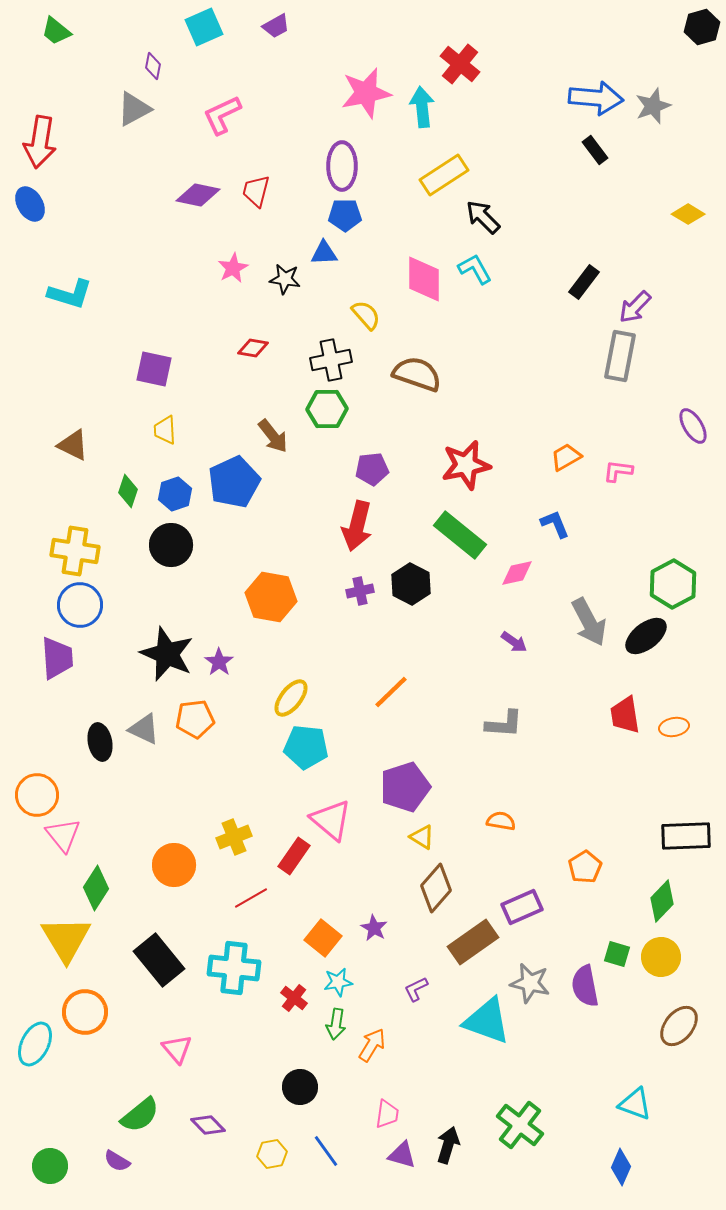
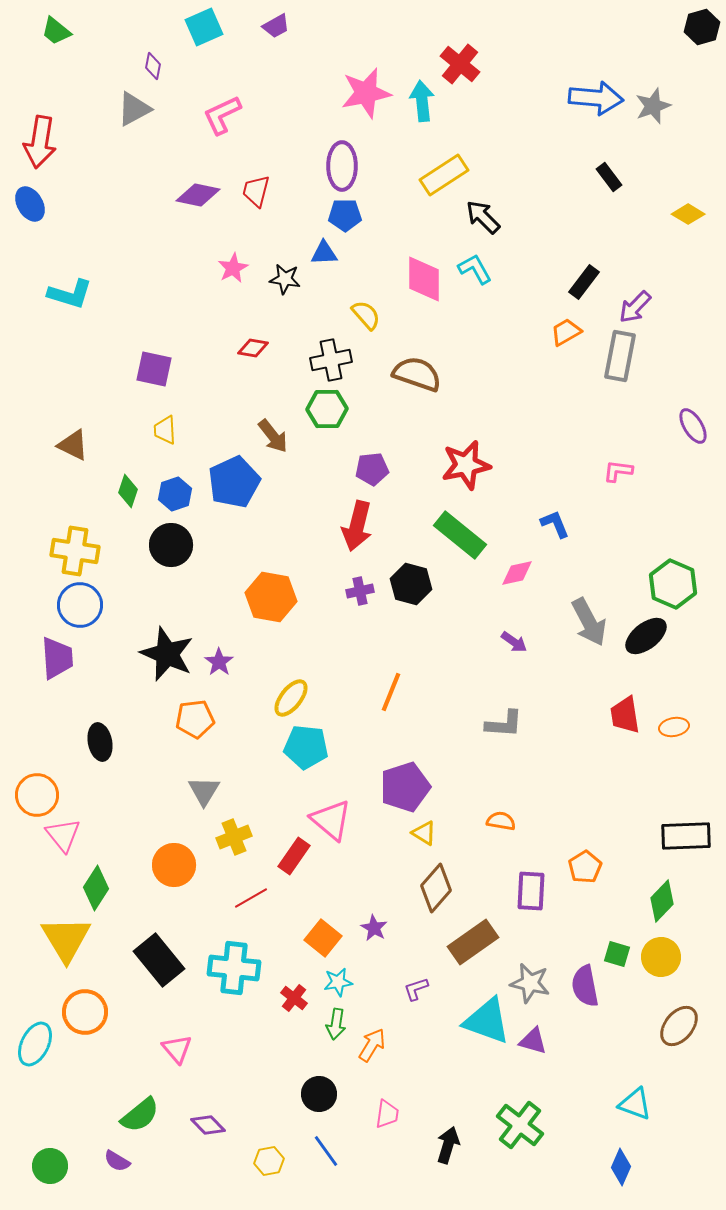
cyan arrow at (422, 107): moved 6 px up
black rectangle at (595, 150): moved 14 px right, 27 px down
orange trapezoid at (566, 457): moved 125 px up
black hexagon at (411, 584): rotated 12 degrees counterclockwise
green hexagon at (673, 584): rotated 9 degrees counterclockwise
orange line at (391, 692): rotated 24 degrees counterclockwise
gray triangle at (144, 729): moved 60 px right, 62 px down; rotated 36 degrees clockwise
yellow triangle at (422, 837): moved 2 px right, 4 px up
purple rectangle at (522, 907): moved 9 px right, 16 px up; rotated 63 degrees counterclockwise
purple L-shape at (416, 989): rotated 8 degrees clockwise
black circle at (300, 1087): moved 19 px right, 7 px down
yellow hexagon at (272, 1154): moved 3 px left, 7 px down
purple triangle at (402, 1155): moved 131 px right, 114 px up
